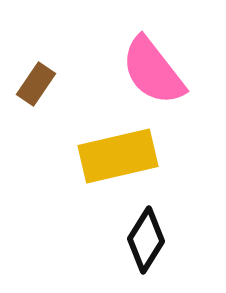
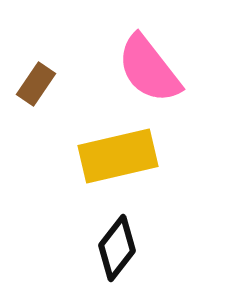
pink semicircle: moved 4 px left, 2 px up
black diamond: moved 29 px left, 8 px down; rotated 6 degrees clockwise
